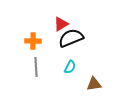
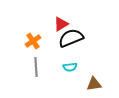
orange cross: rotated 35 degrees counterclockwise
cyan semicircle: rotated 56 degrees clockwise
